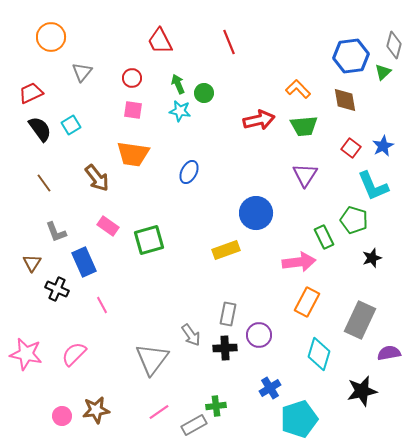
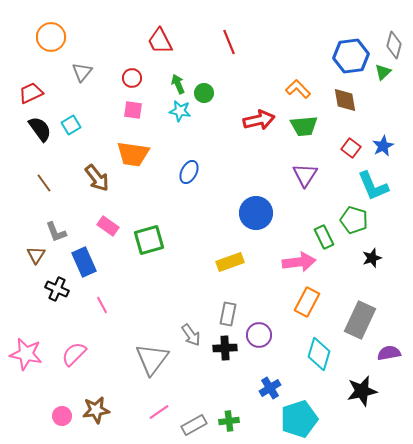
yellow rectangle at (226, 250): moved 4 px right, 12 px down
brown triangle at (32, 263): moved 4 px right, 8 px up
green cross at (216, 406): moved 13 px right, 15 px down
